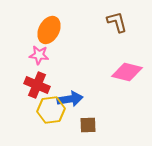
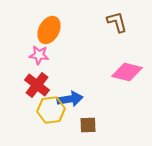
red cross: rotated 15 degrees clockwise
